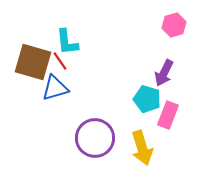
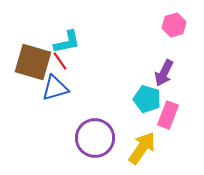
cyan L-shape: rotated 96 degrees counterclockwise
yellow arrow: rotated 128 degrees counterclockwise
